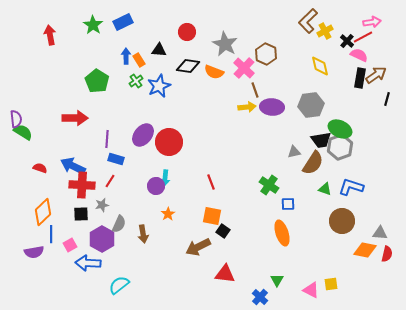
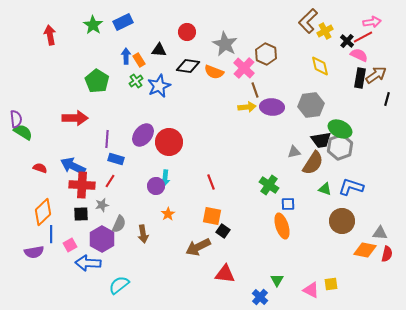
orange ellipse at (282, 233): moved 7 px up
